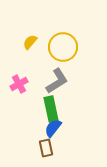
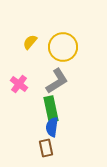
pink cross: rotated 24 degrees counterclockwise
blue semicircle: moved 1 px left, 1 px up; rotated 30 degrees counterclockwise
